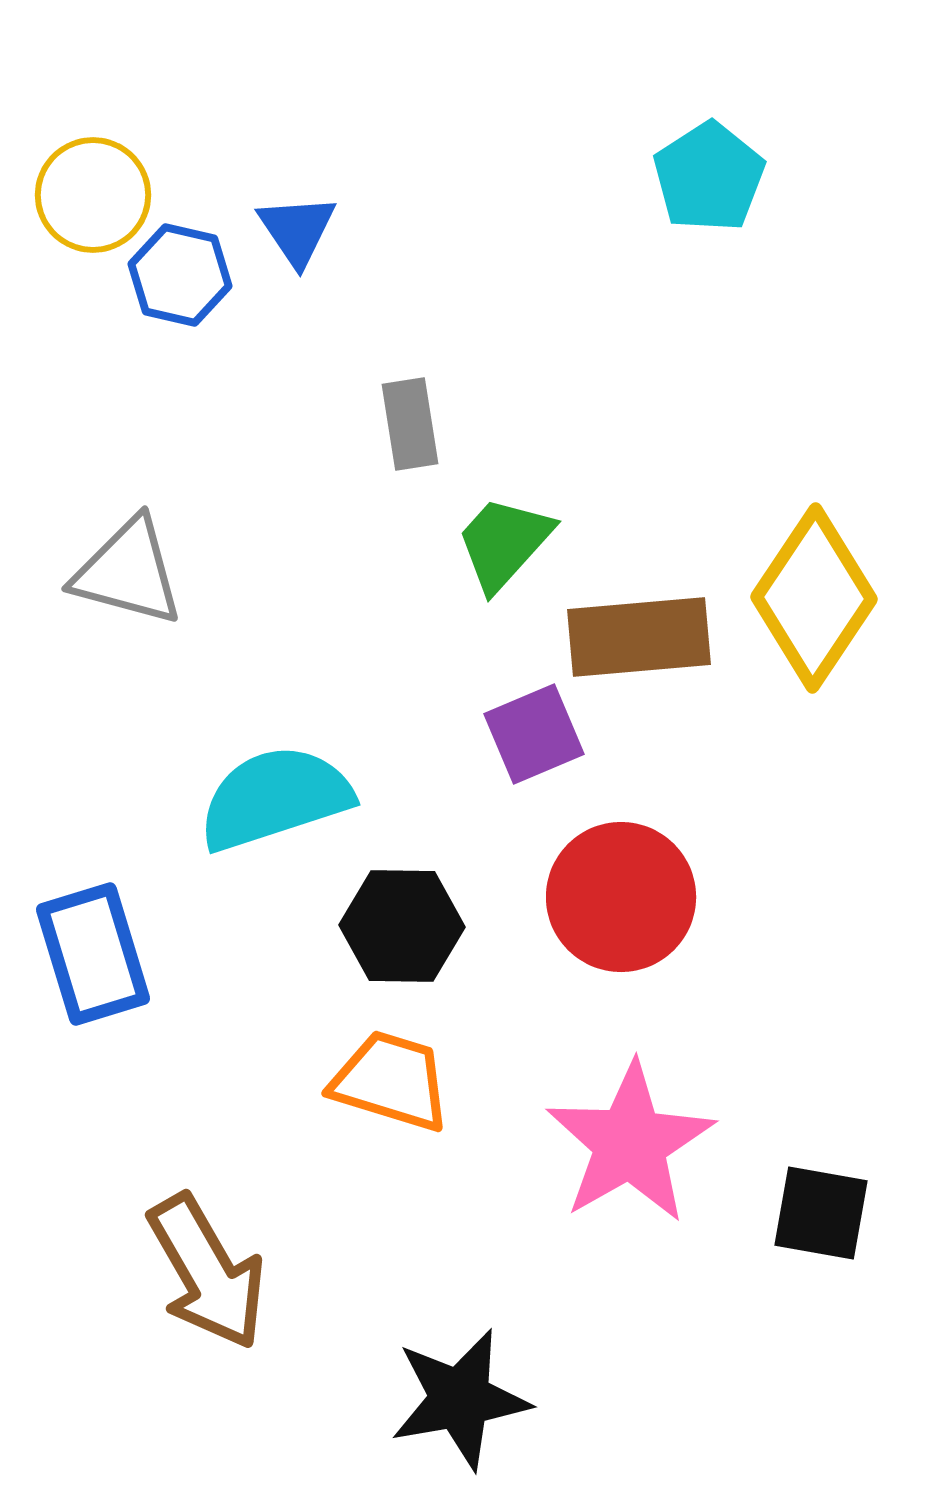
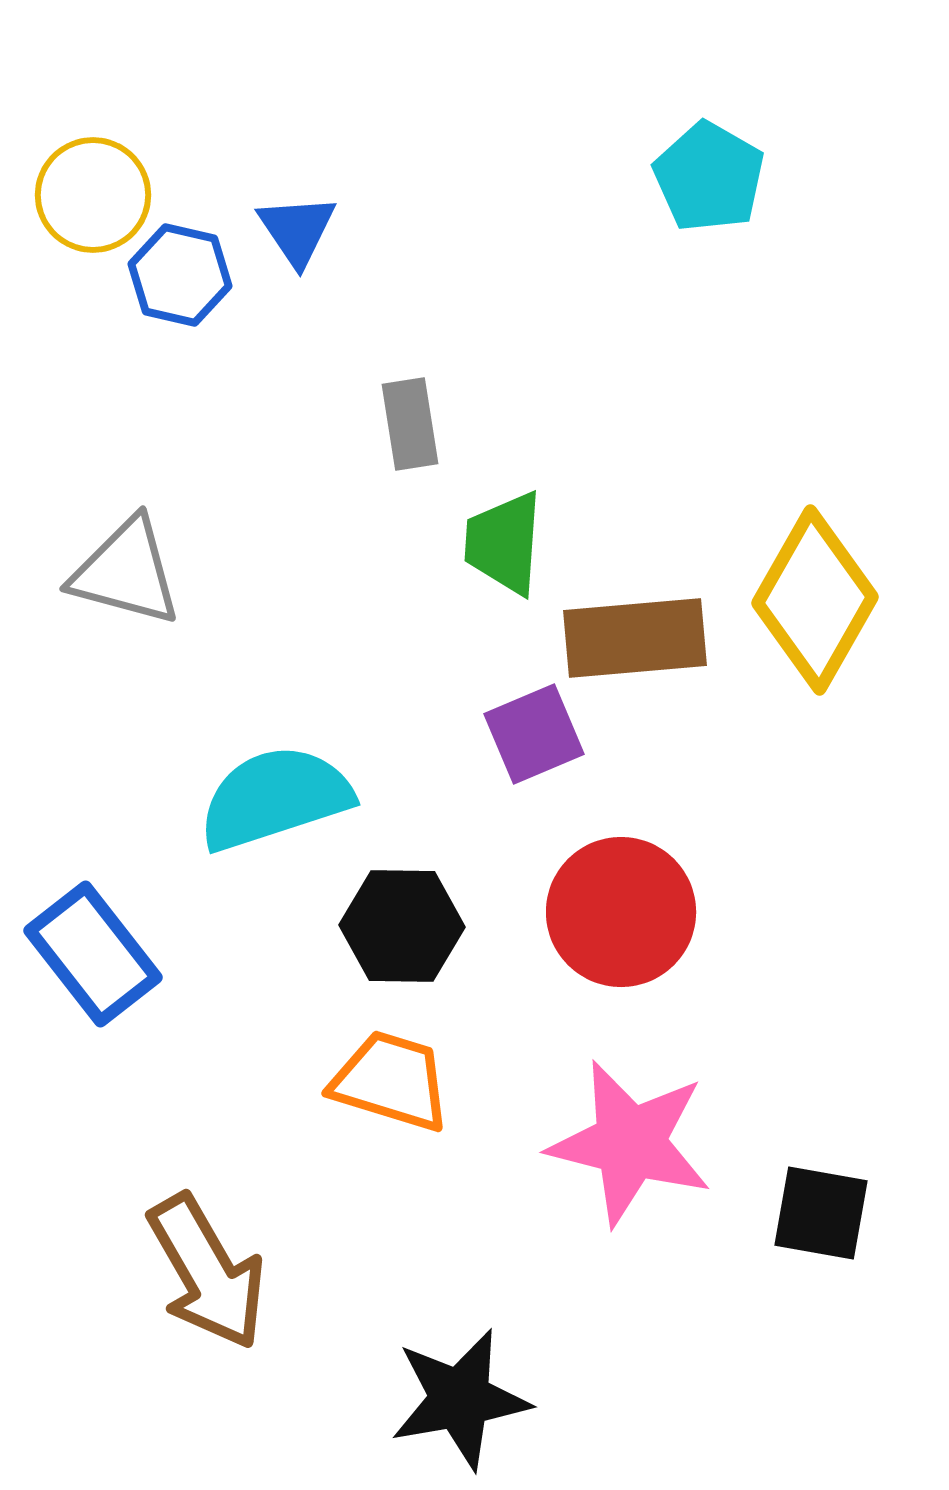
cyan pentagon: rotated 9 degrees counterclockwise
green trapezoid: rotated 38 degrees counterclockwise
gray triangle: moved 2 px left
yellow diamond: moved 1 px right, 2 px down; rotated 4 degrees counterclockwise
brown rectangle: moved 4 px left, 1 px down
red circle: moved 15 px down
blue rectangle: rotated 21 degrees counterclockwise
pink star: rotated 28 degrees counterclockwise
